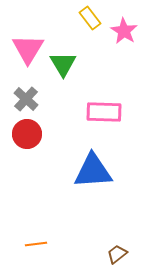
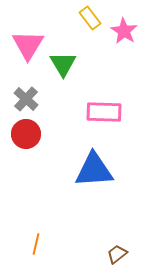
pink triangle: moved 4 px up
red circle: moved 1 px left
blue triangle: moved 1 px right, 1 px up
orange line: rotated 70 degrees counterclockwise
